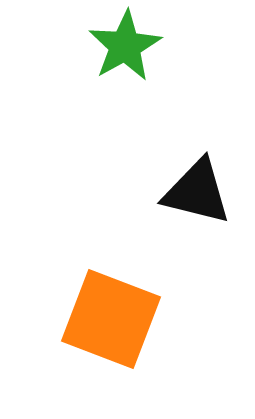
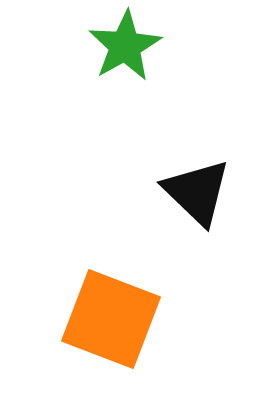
black triangle: rotated 30 degrees clockwise
